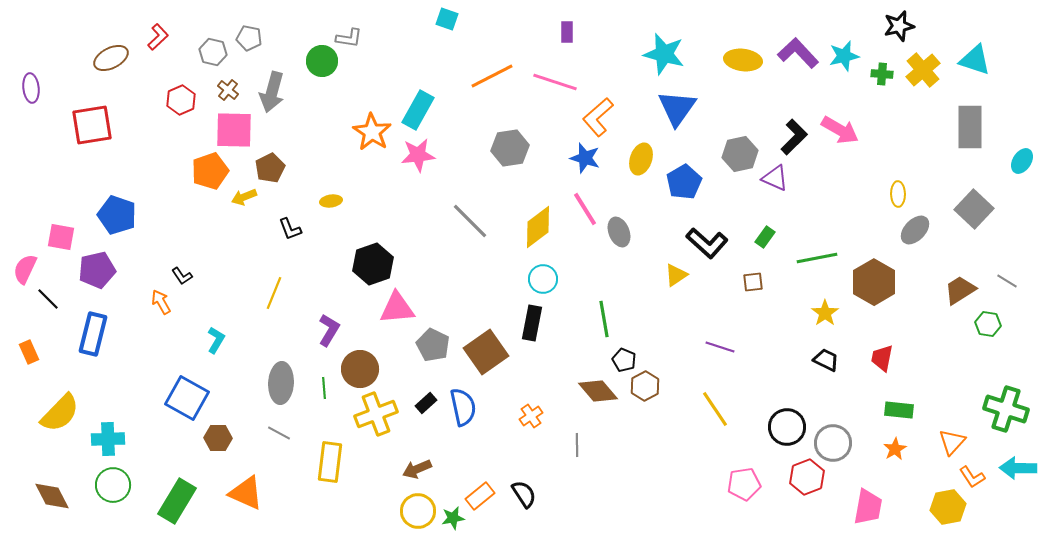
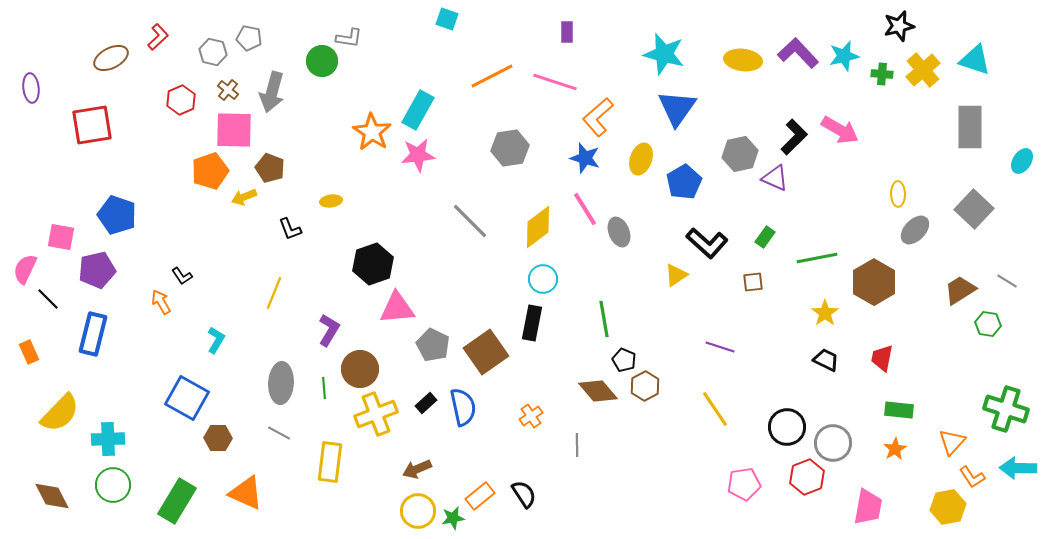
brown pentagon at (270, 168): rotated 24 degrees counterclockwise
